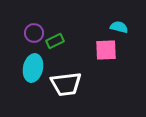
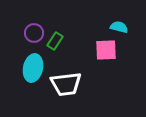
green rectangle: rotated 30 degrees counterclockwise
